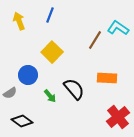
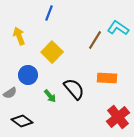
blue line: moved 1 px left, 2 px up
yellow arrow: moved 15 px down
